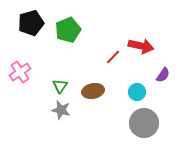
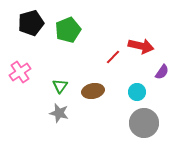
purple semicircle: moved 1 px left, 3 px up
gray star: moved 2 px left, 3 px down
